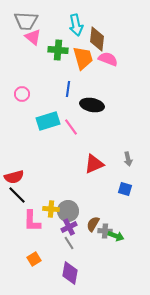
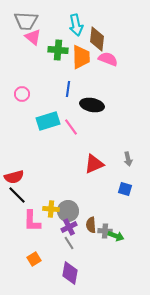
orange trapezoid: moved 2 px left, 1 px up; rotated 15 degrees clockwise
brown semicircle: moved 2 px left, 1 px down; rotated 35 degrees counterclockwise
